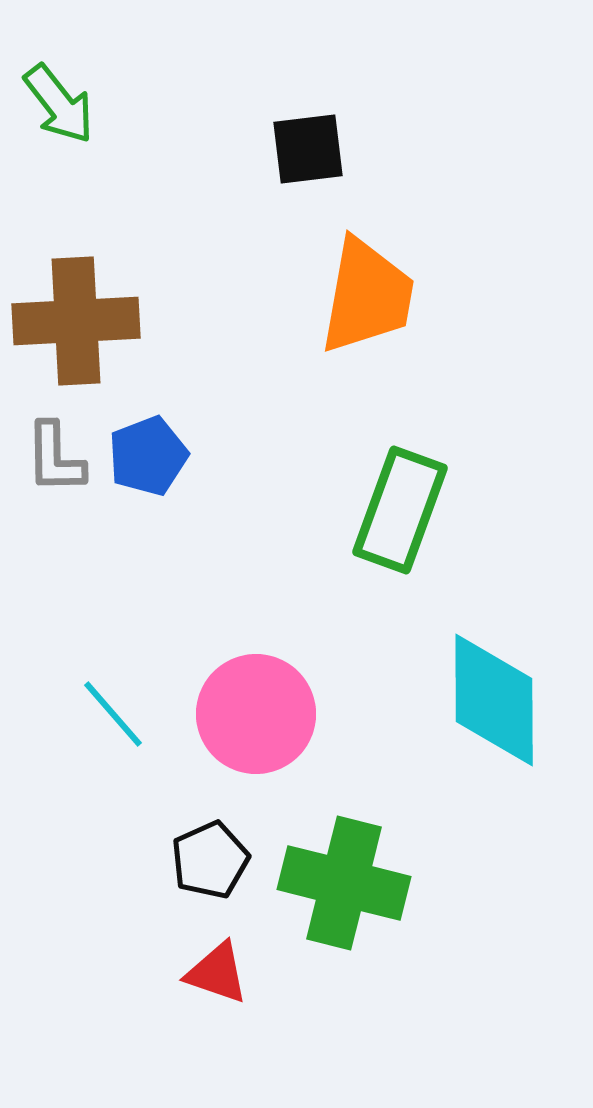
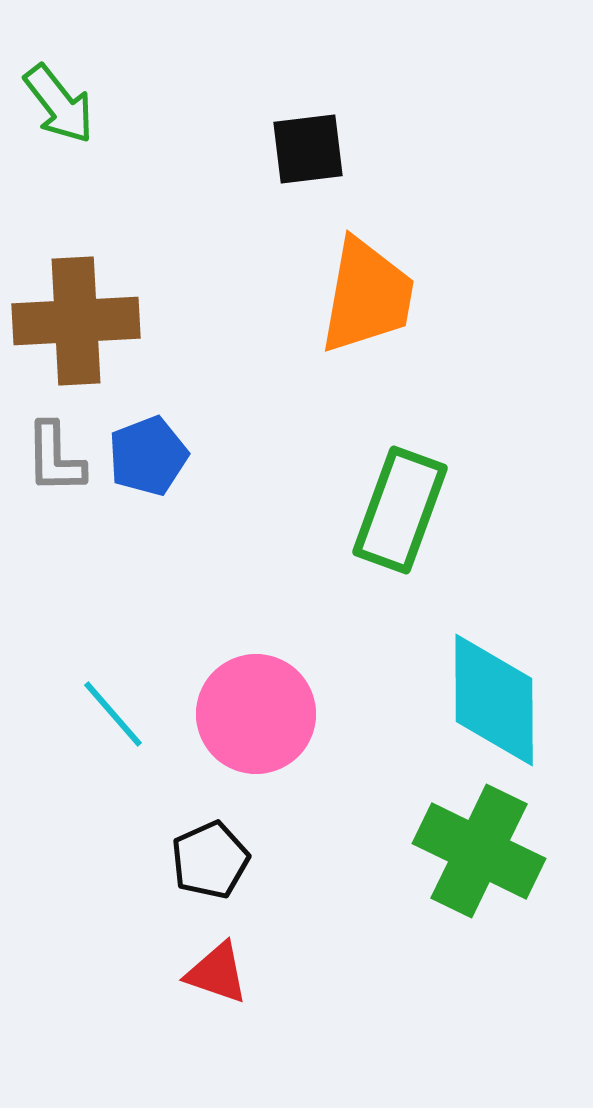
green cross: moved 135 px right, 32 px up; rotated 12 degrees clockwise
